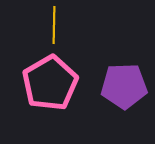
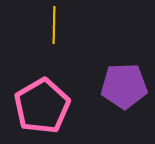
pink pentagon: moved 8 px left, 23 px down
